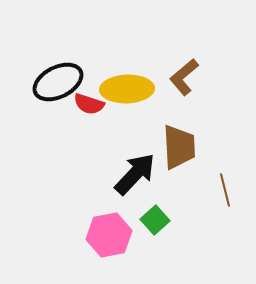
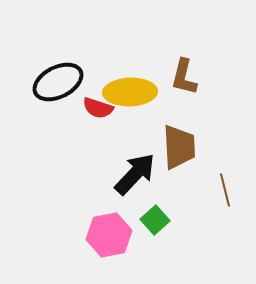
brown L-shape: rotated 36 degrees counterclockwise
yellow ellipse: moved 3 px right, 3 px down
red semicircle: moved 9 px right, 4 px down
